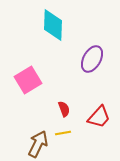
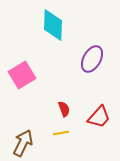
pink square: moved 6 px left, 5 px up
yellow line: moved 2 px left
brown arrow: moved 15 px left, 1 px up
